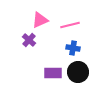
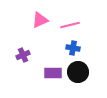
purple cross: moved 6 px left, 15 px down; rotated 24 degrees clockwise
